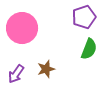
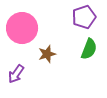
brown star: moved 1 px right, 15 px up
